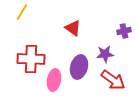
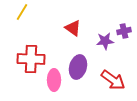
purple star: moved 13 px up
purple ellipse: moved 1 px left
pink ellipse: rotated 10 degrees counterclockwise
